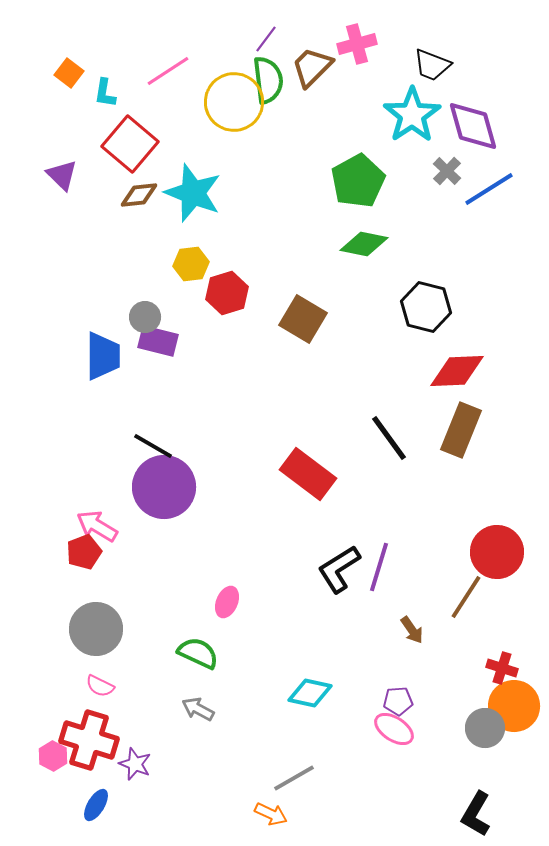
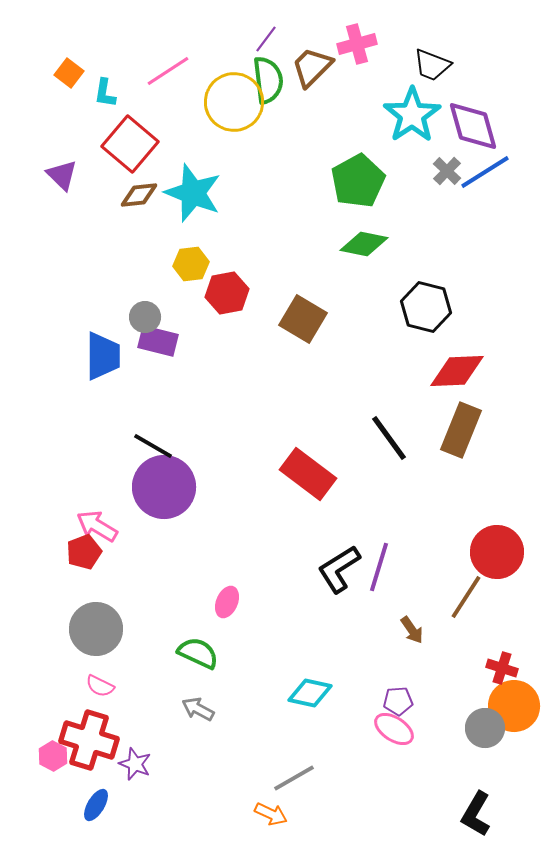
blue line at (489, 189): moved 4 px left, 17 px up
red hexagon at (227, 293): rotated 6 degrees clockwise
